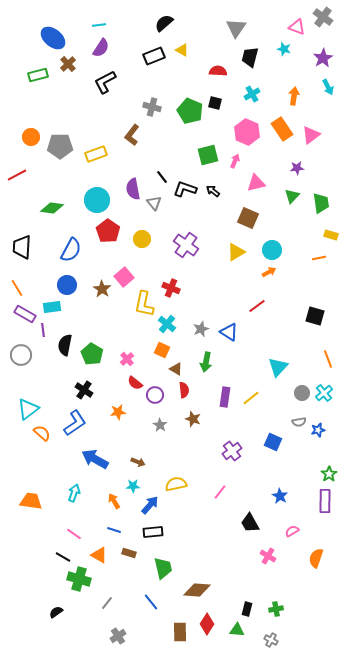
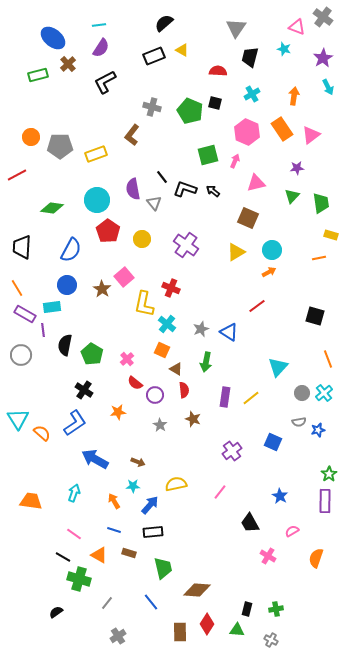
cyan triangle at (28, 409): moved 10 px left, 10 px down; rotated 25 degrees counterclockwise
